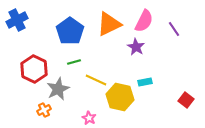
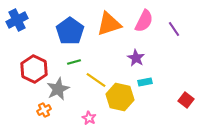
orange triangle: rotated 8 degrees clockwise
purple star: moved 11 px down
yellow line: rotated 10 degrees clockwise
